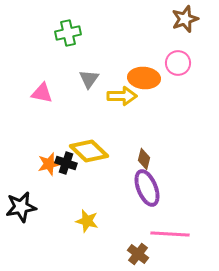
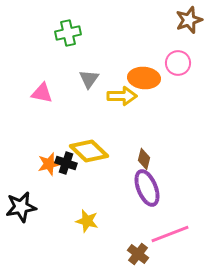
brown star: moved 4 px right, 1 px down
pink line: rotated 24 degrees counterclockwise
